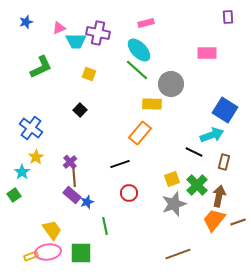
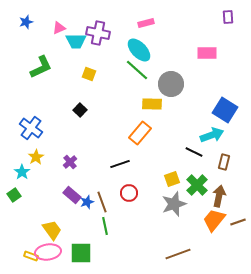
brown line at (74, 176): moved 28 px right, 26 px down; rotated 15 degrees counterclockwise
yellow rectangle at (31, 256): rotated 40 degrees clockwise
